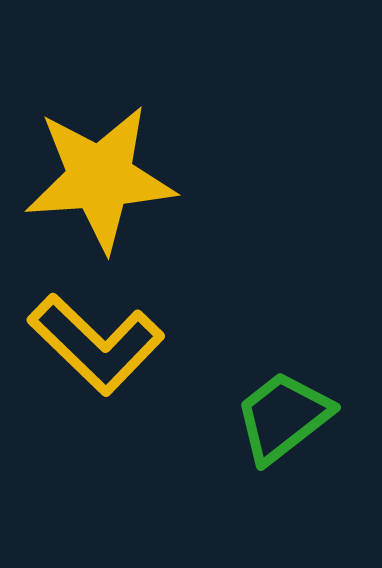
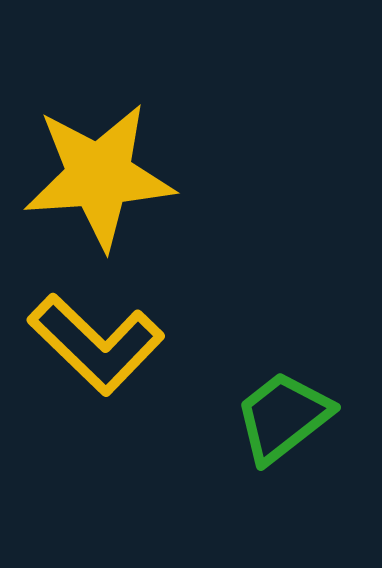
yellow star: moved 1 px left, 2 px up
